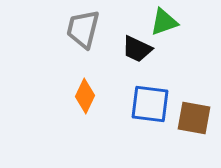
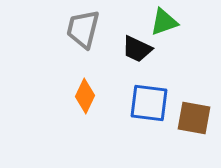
blue square: moved 1 px left, 1 px up
